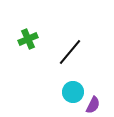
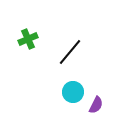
purple semicircle: moved 3 px right
